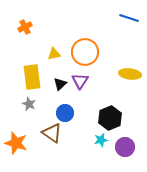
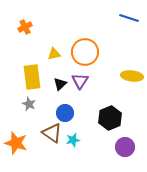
yellow ellipse: moved 2 px right, 2 px down
cyan star: moved 28 px left
